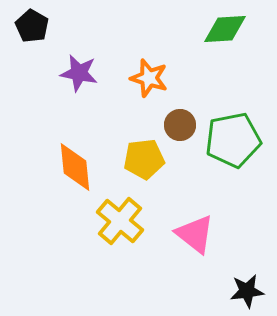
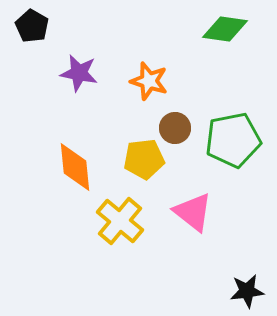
green diamond: rotated 12 degrees clockwise
orange star: moved 3 px down
brown circle: moved 5 px left, 3 px down
pink triangle: moved 2 px left, 22 px up
